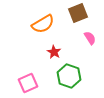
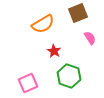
red star: moved 1 px up
